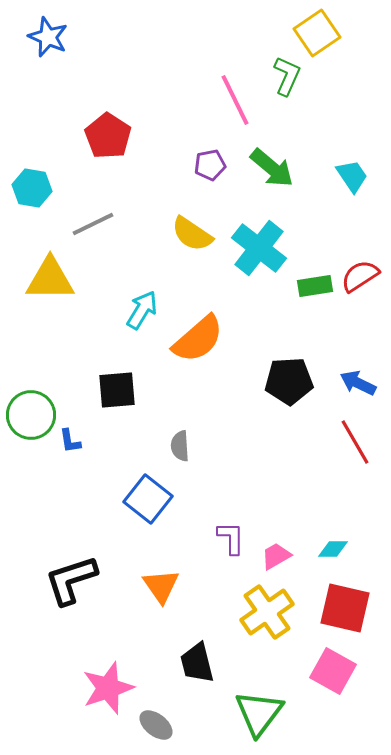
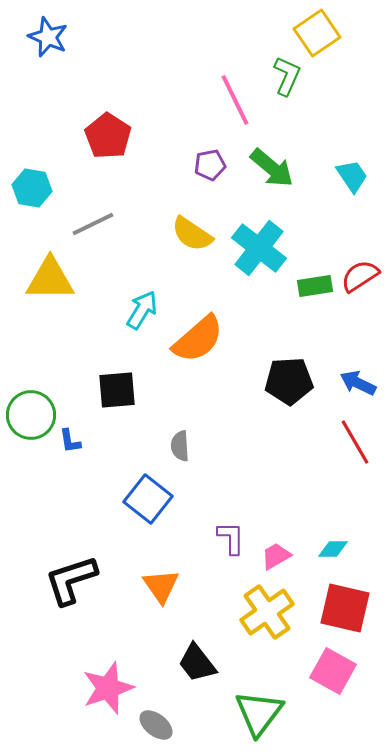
black trapezoid: rotated 24 degrees counterclockwise
